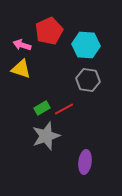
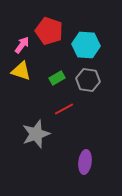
red pentagon: rotated 28 degrees counterclockwise
pink arrow: rotated 108 degrees clockwise
yellow triangle: moved 2 px down
green rectangle: moved 15 px right, 30 px up
gray star: moved 10 px left, 2 px up
